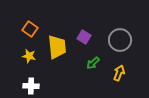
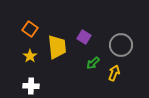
gray circle: moved 1 px right, 5 px down
yellow star: moved 1 px right; rotated 24 degrees clockwise
yellow arrow: moved 5 px left
